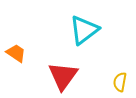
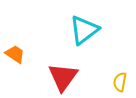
orange trapezoid: moved 1 px left, 1 px down
red triangle: moved 1 px down
